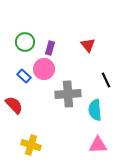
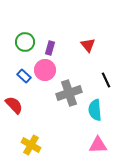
pink circle: moved 1 px right, 1 px down
gray cross: moved 1 px right, 1 px up; rotated 15 degrees counterclockwise
yellow cross: rotated 12 degrees clockwise
